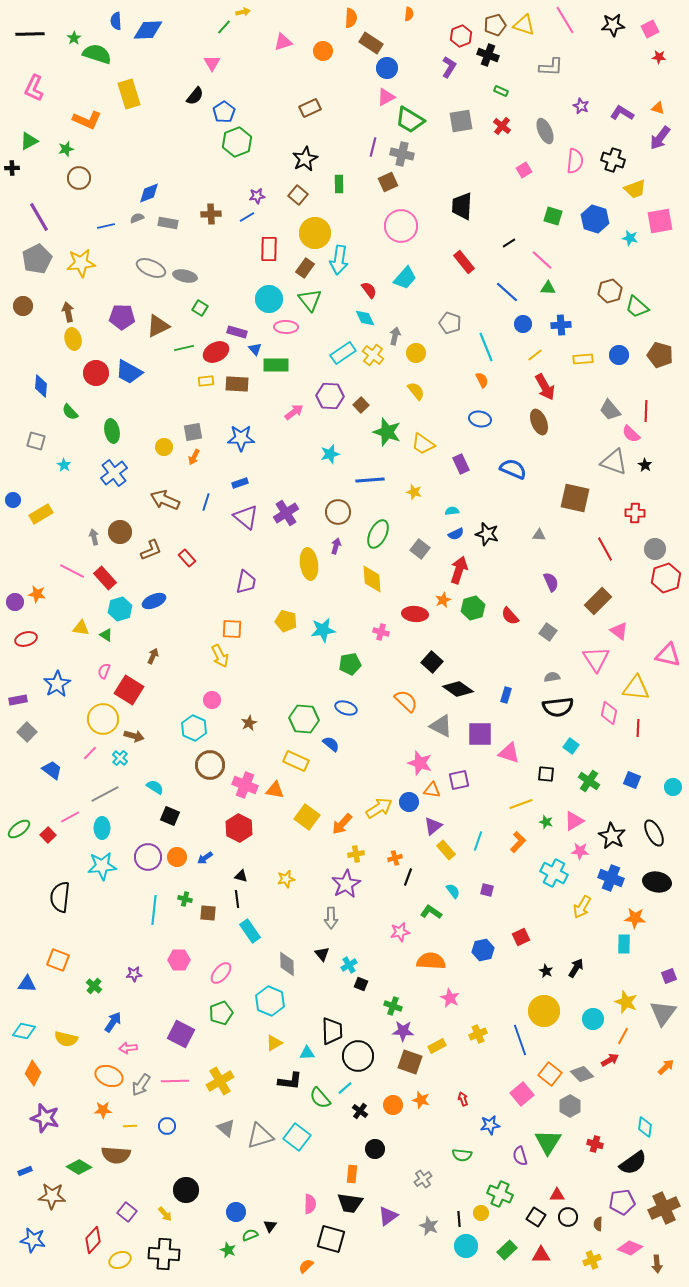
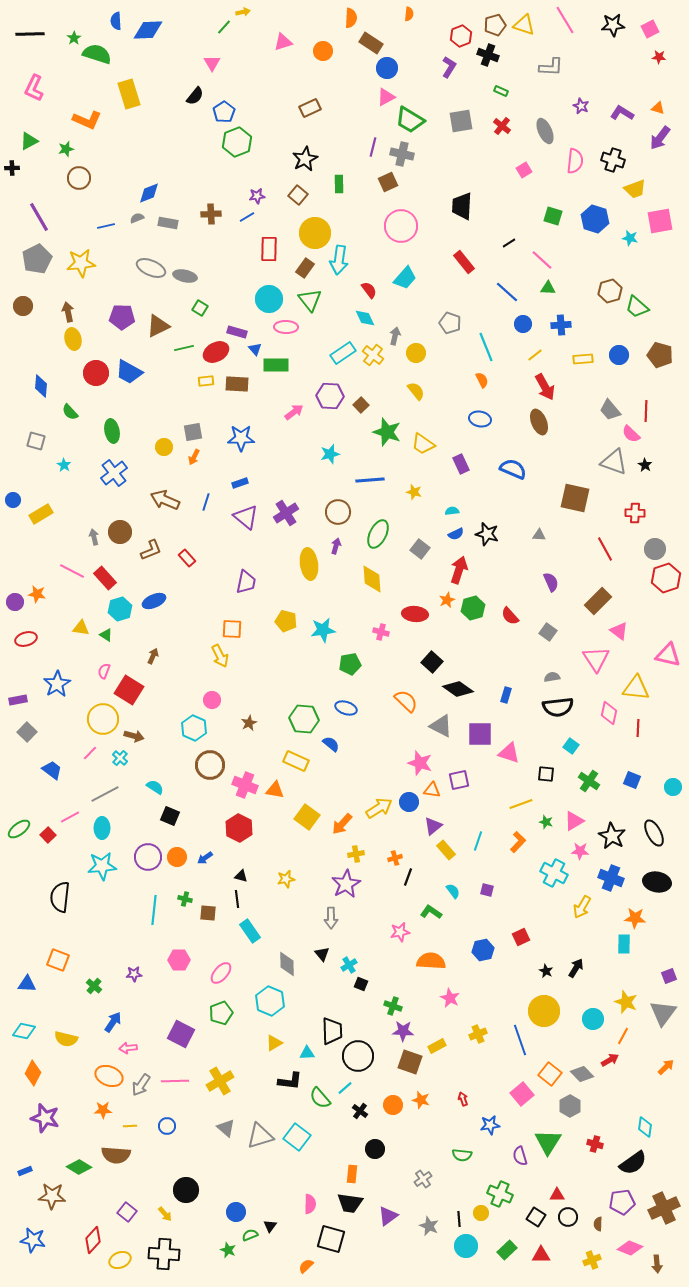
orange star at (443, 600): moved 4 px right
